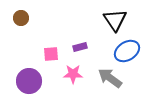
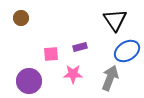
gray arrow: rotated 75 degrees clockwise
